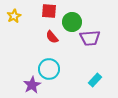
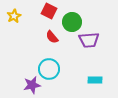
red square: rotated 21 degrees clockwise
purple trapezoid: moved 1 px left, 2 px down
cyan rectangle: rotated 48 degrees clockwise
purple star: rotated 18 degrees clockwise
